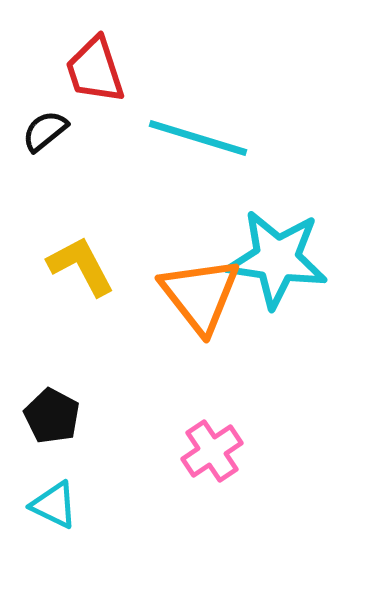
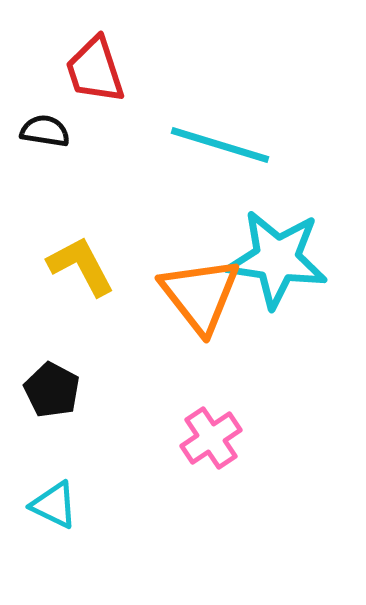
black semicircle: rotated 48 degrees clockwise
cyan line: moved 22 px right, 7 px down
black pentagon: moved 26 px up
pink cross: moved 1 px left, 13 px up
